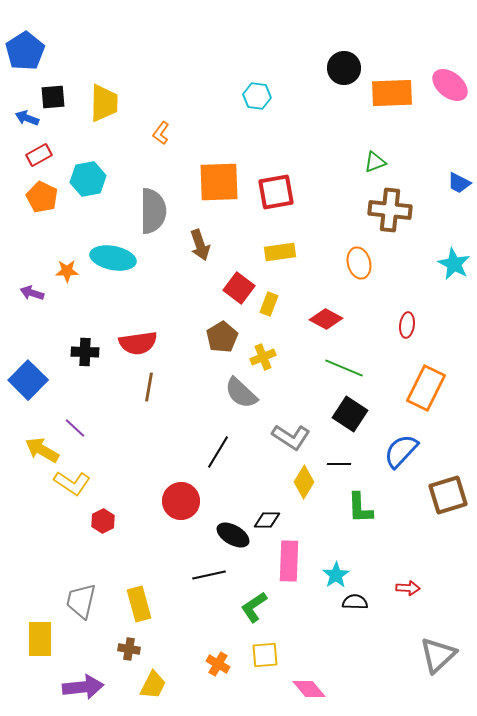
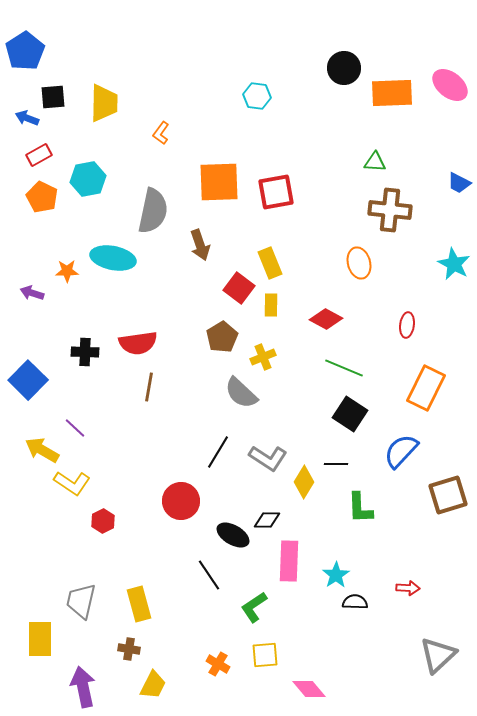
green triangle at (375, 162): rotated 25 degrees clockwise
gray semicircle at (153, 211): rotated 12 degrees clockwise
yellow rectangle at (280, 252): moved 10 px left, 11 px down; rotated 76 degrees clockwise
yellow rectangle at (269, 304): moved 2 px right, 1 px down; rotated 20 degrees counterclockwise
gray L-shape at (291, 437): moved 23 px left, 21 px down
black line at (339, 464): moved 3 px left
black line at (209, 575): rotated 68 degrees clockwise
purple arrow at (83, 687): rotated 96 degrees counterclockwise
